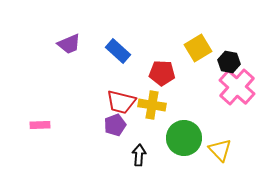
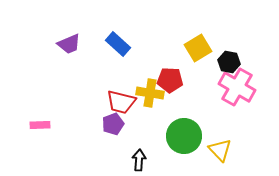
blue rectangle: moved 7 px up
red pentagon: moved 8 px right, 7 px down
pink cross: rotated 12 degrees counterclockwise
yellow cross: moved 2 px left, 12 px up
purple pentagon: moved 2 px left, 1 px up
green circle: moved 2 px up
black arrow: moved 5 px down
